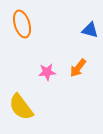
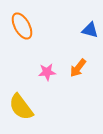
orange ellipse: moved 2 px down; rotated 12 degrees counterclockwise
